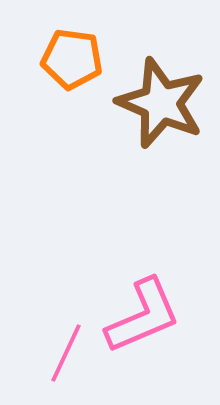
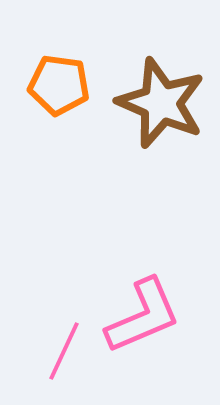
orange pentagon: moved 13 px left, 26 px down
pink line: moved 2 px left, 2 px up
